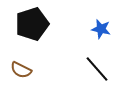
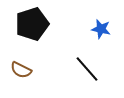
black line: moved 10 px left
